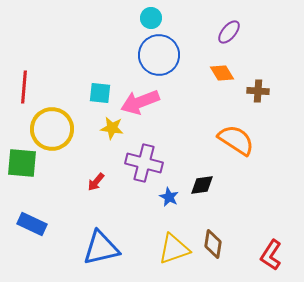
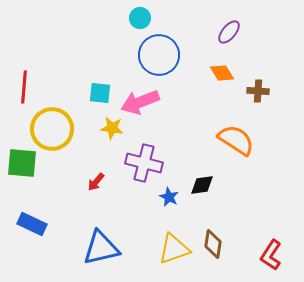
cyan circle: moved 11 px left
